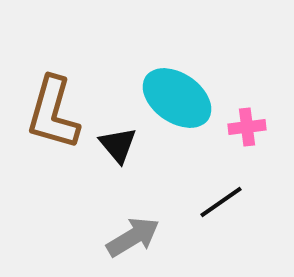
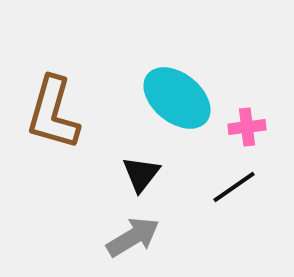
cyan ellipse: rotated 4 degrees clockwise
black triangle: moved 23 px right, 29 px down; rotated 18 degrees clockwise
black line: moved 13 px right, 15 px up
